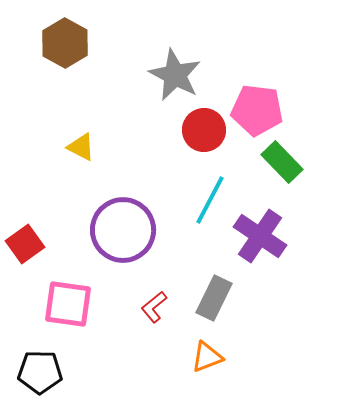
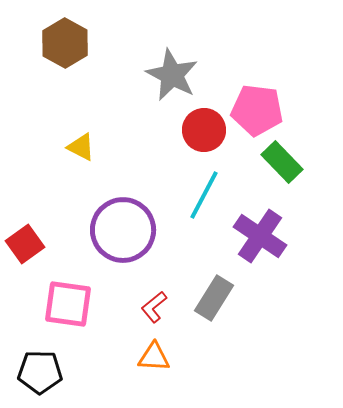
gray star: moved 3 px left
cyan line: moved 6 px left, 5 px up
gray rectangle: rotated 6 degrees clockwise
orange triangle: moved 53 px left; rotated 24 degrees clockwise
